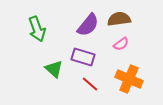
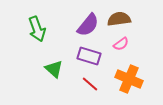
purple rectangle: moved 6 px right, 1 px up
